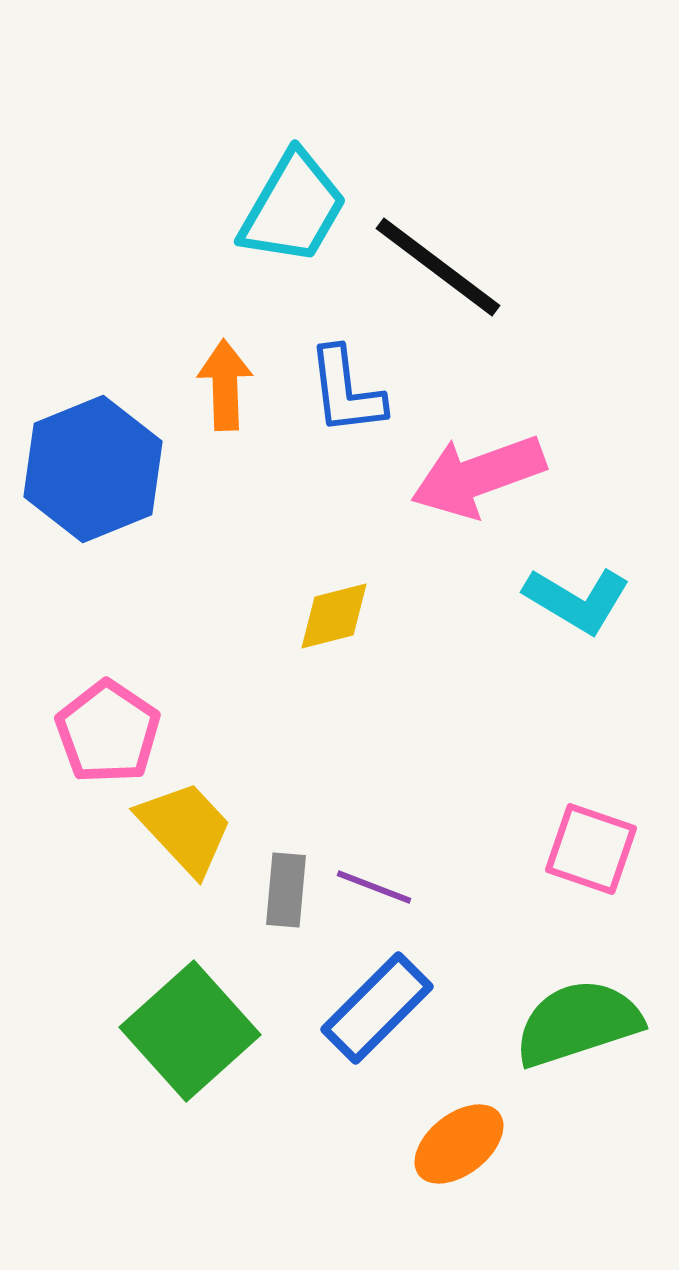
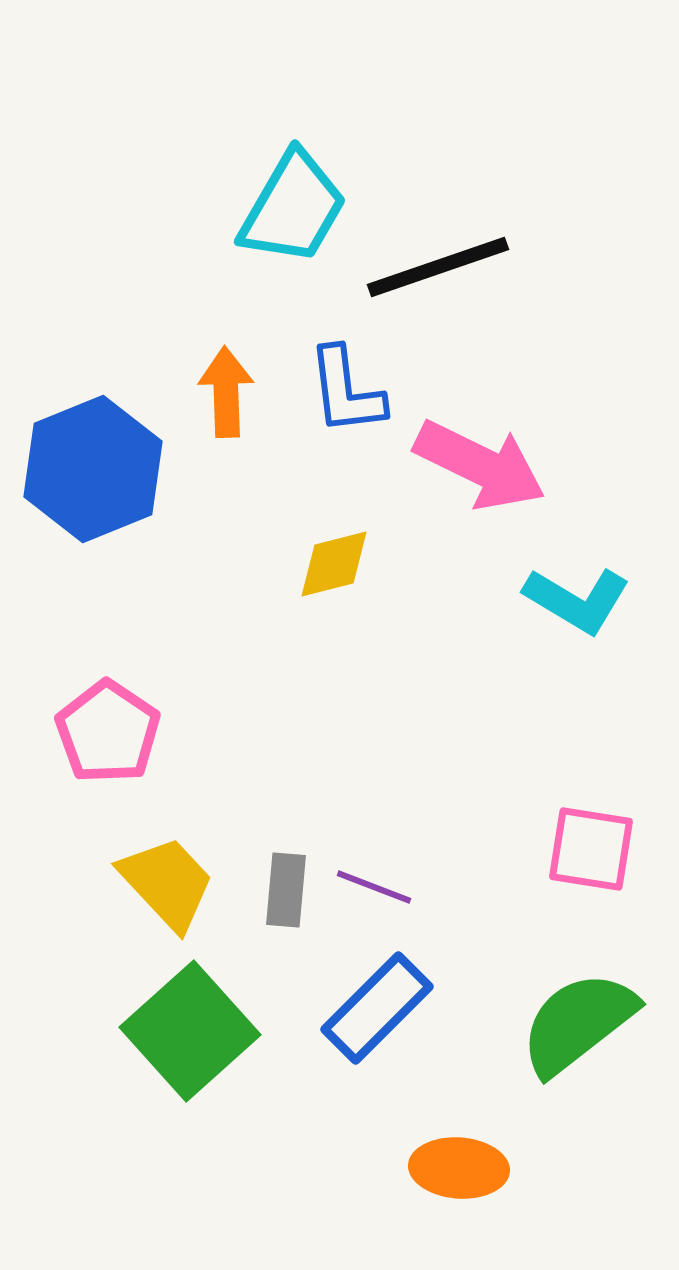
black line: rotated 56 degrees counterclockwise
orange arrow: moved 1 px right, 7 px down
pink arrow: moved 2 px right, 11 px up; rotated 134 degrees counterclockwise
yellow diamond: moved 52 px up
yellow trapezoid: moved 18 px left, 55 px down
pink square: rotated 10 degrees counterclockwise
green semicircle: rotated 20 degrees counterclockwise
orange ellipse: moved 24 px down; rotated 42 degrees clockwise
